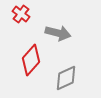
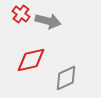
gray arrow: moved 10 px left, 12 px up
red diamond: rotated 36 degrees clockwise
